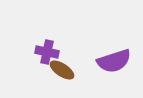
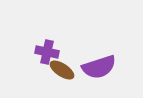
purple semicircle: moved 15 px left, 6 px down
